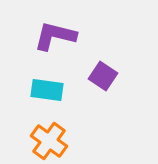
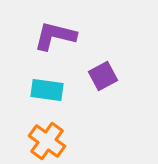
purple square: rotated 28 degrees clockwise
orange cross: moved 2 px left
